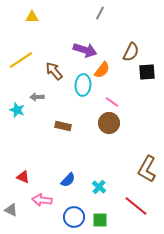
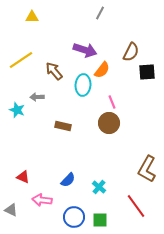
pink line: rotated 32 degrees clockwise
red line: rotated 15 degrees clockwise
